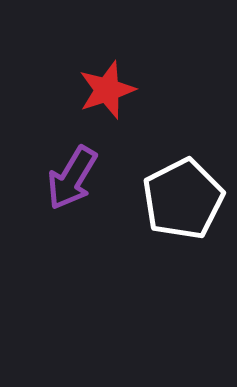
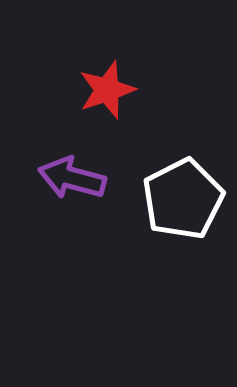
purple arrow: rotated 74 degrees clockwise
